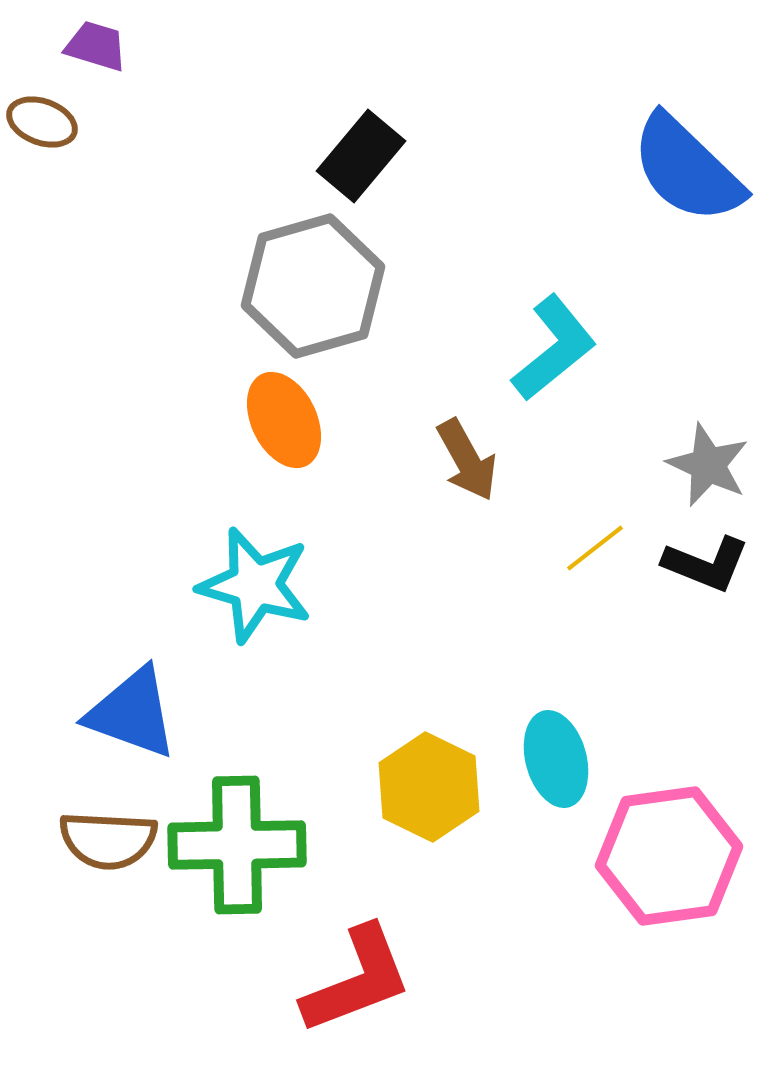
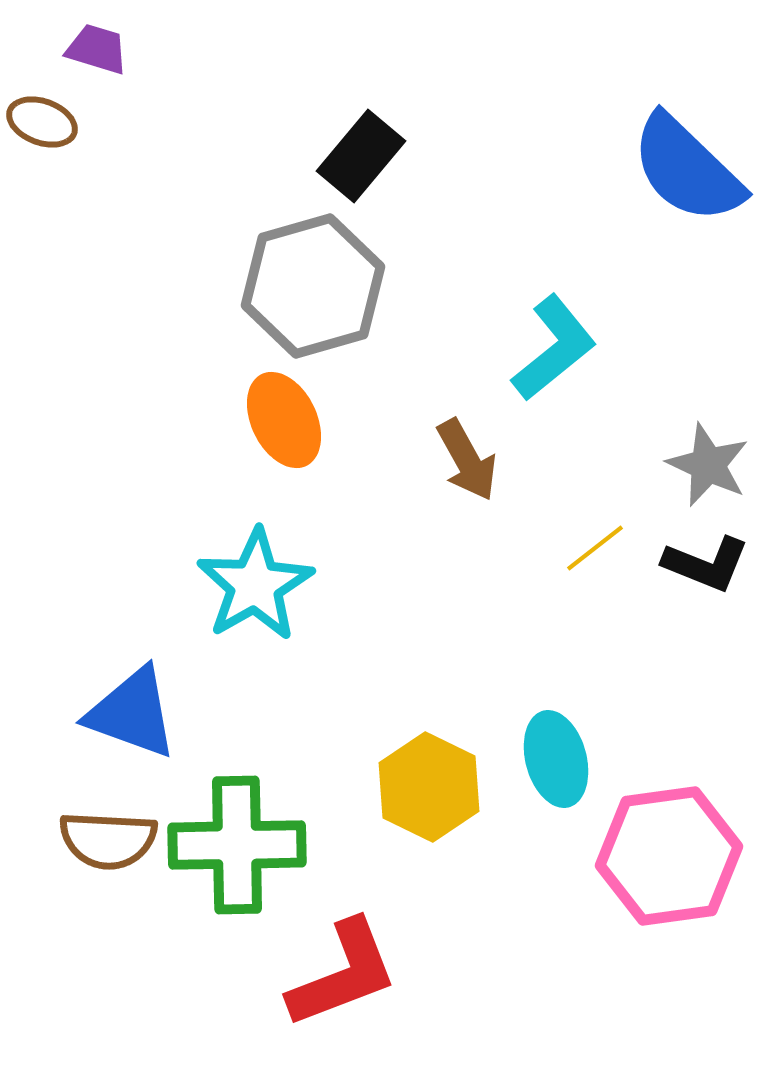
purple trapezoid: moved 1 px right, 3 px down
cyan star: rotated 26 degrees clockwise
red L-shape: moved 14 px left, 6 px up
